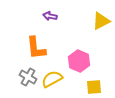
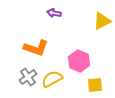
purple arrow: moved 4 px right, 3 px up
yellow triangle: moved 1 px right
orange L-shape: rotated 65 degrees counterclockwise
gray cross: rotated 24 degrees clockwise
yellow square: moved 1 px right, 2 px up
